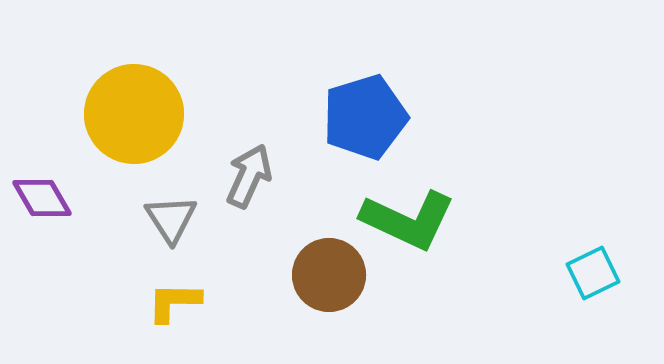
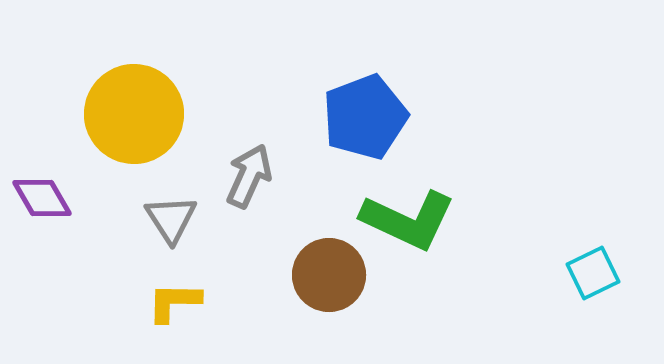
blue pentagon: rotated 4 degrees counterclockwise
